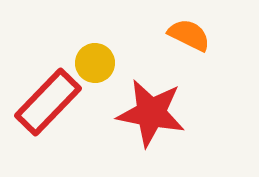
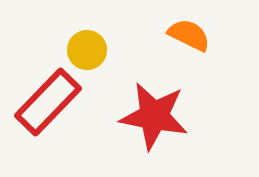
yellow circle: moved 8 px left, 13 px up
red star: moved 3 px right, 3 px down
